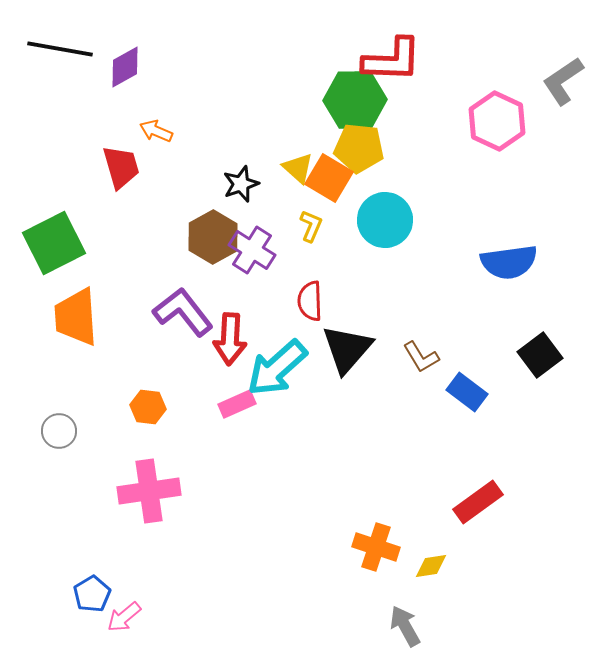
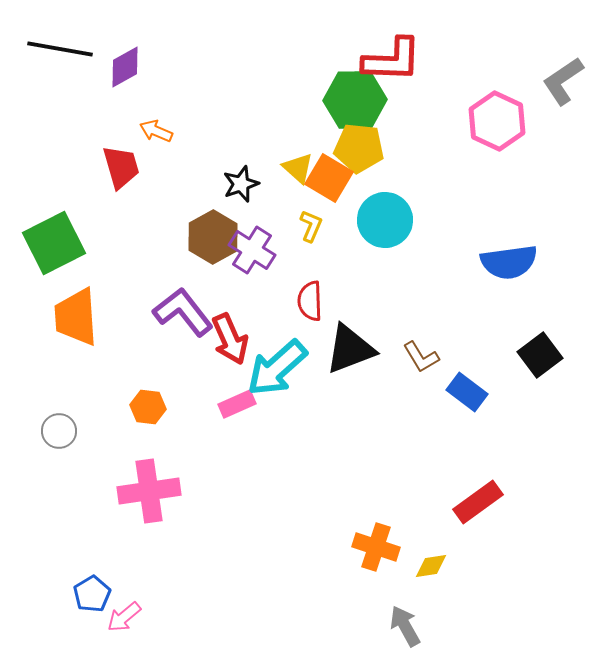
red arrow: rotated 27 degrees counterclockwise
black triangle: moved 3 px right; rotated 28 degrees clockwise
